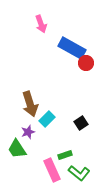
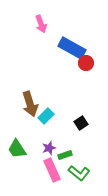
cyan rectangle: moved 1 px left, 3 px up
purple star: moved 21 px right, 16 px down
